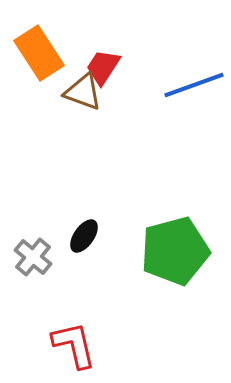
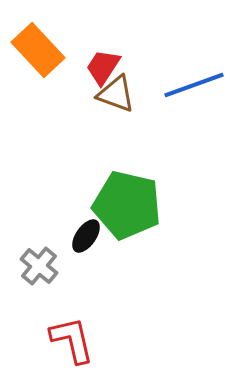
orange rectangle: moved 1 px left, 3 px up; rotated 10 degrees counterclockwise
brown triangle: moved 33 px right, 2 px down
black ellipse: moved 2 px right
green pentagon: moved 48 px left, 46 px up; rotated 28 degrees clockwise
gray cross: moved 6 px right, 9 px down
red L-shape: moved 2 px left, 5 px up
